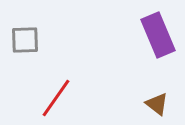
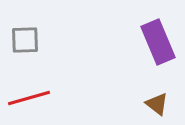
purple rectangle: moved 7 px down
red line: moved 27 px left; rotated 39 degrees clockwise
